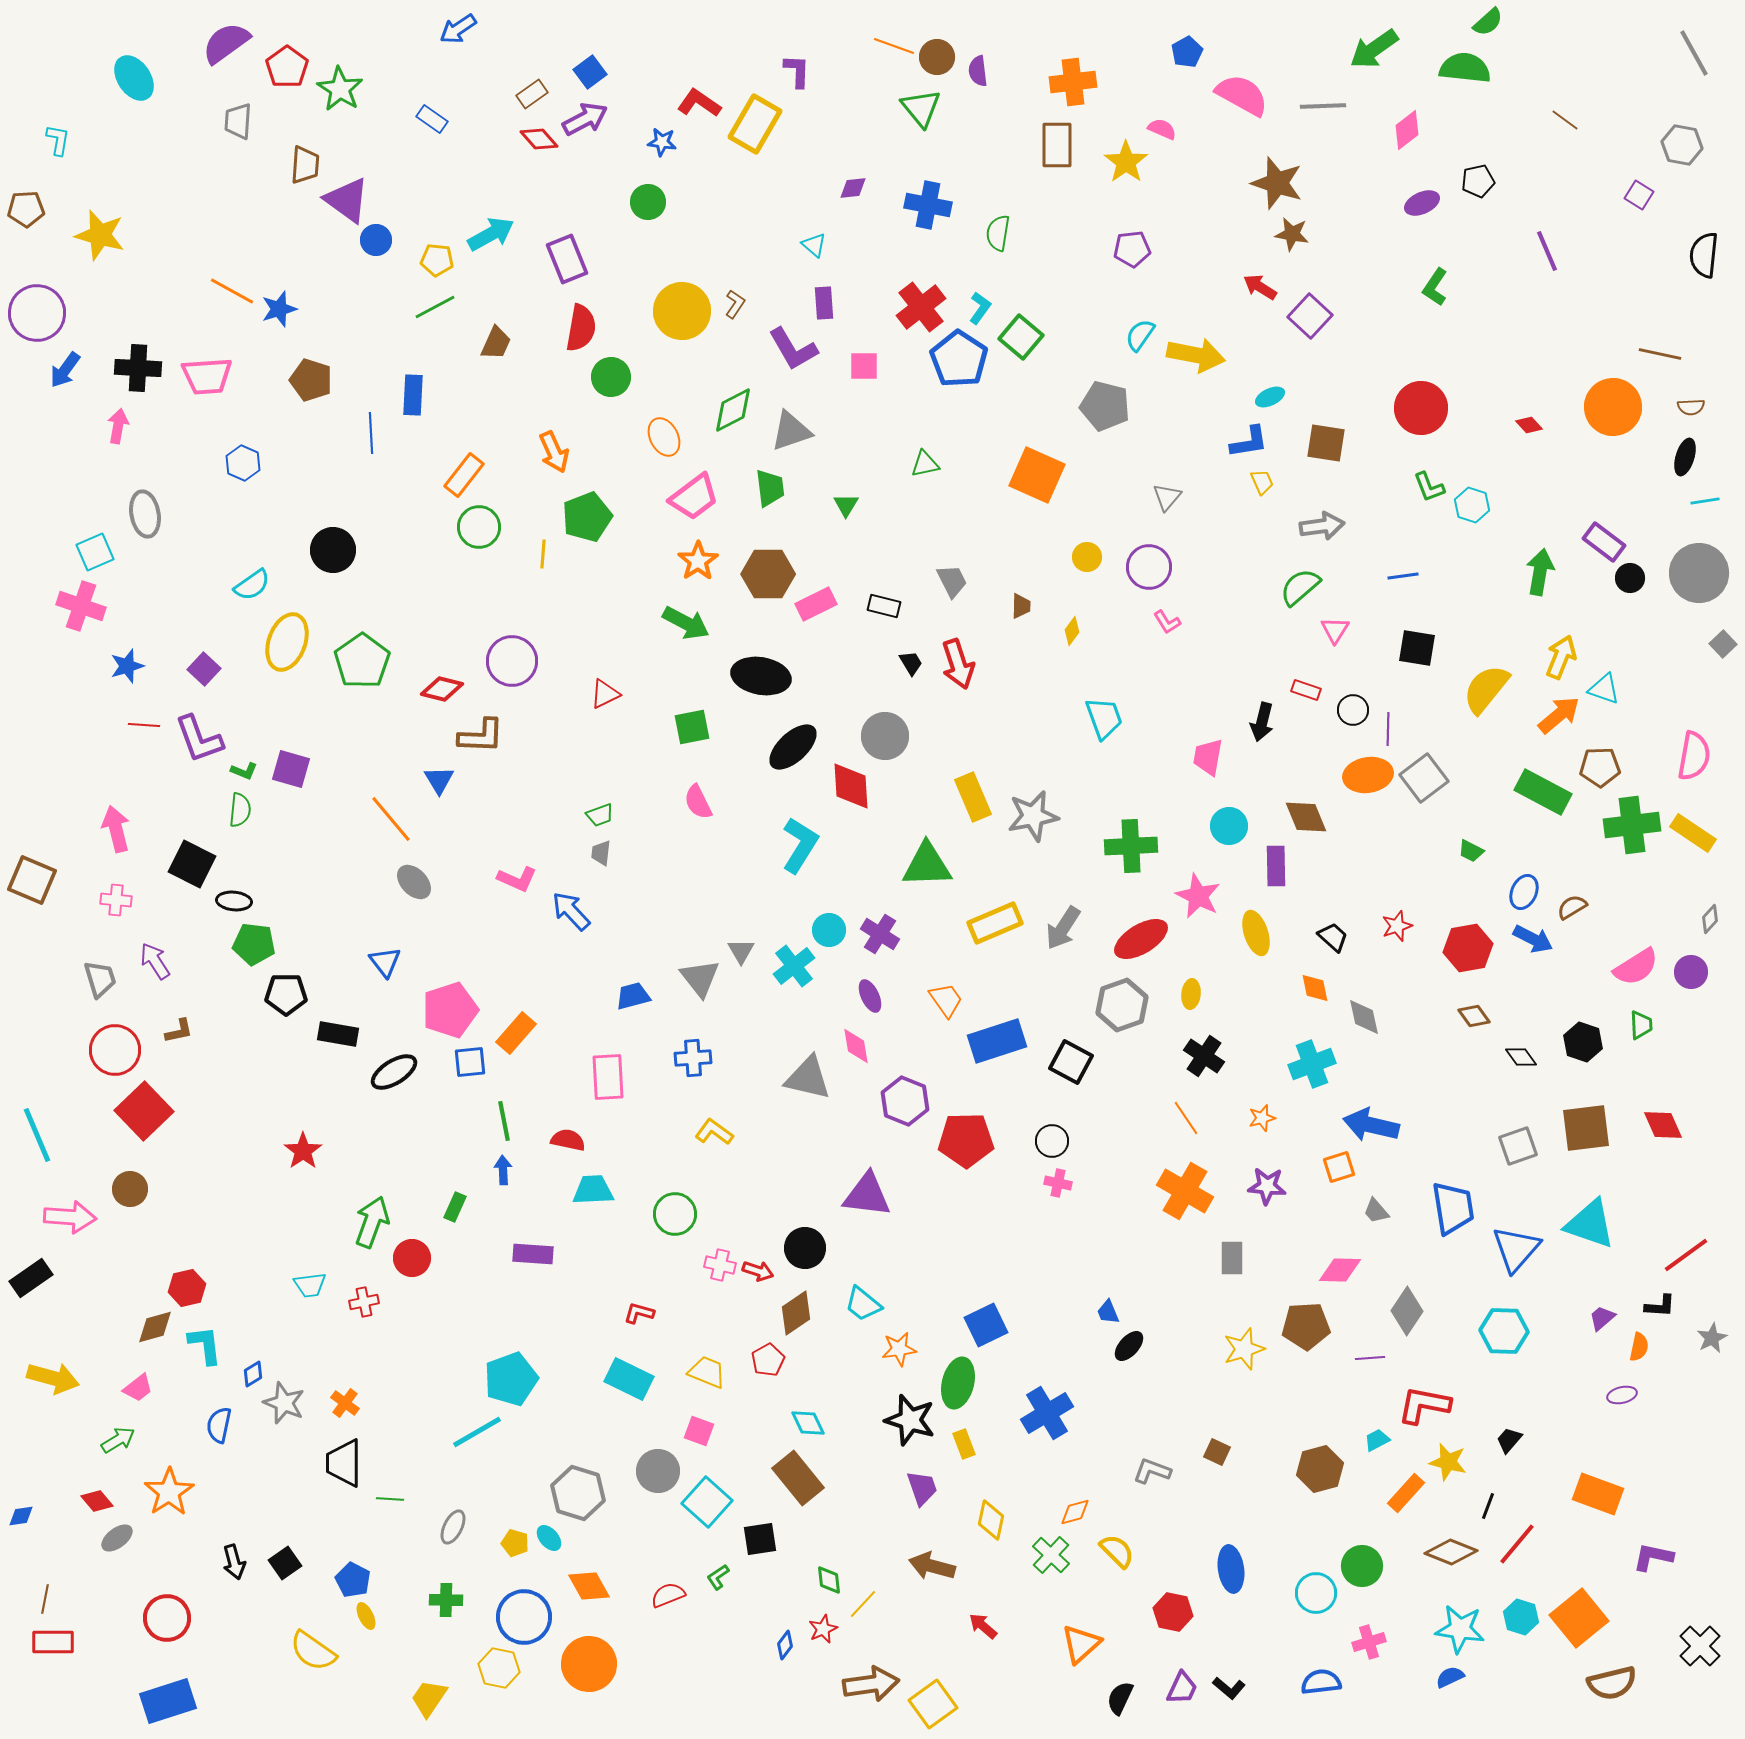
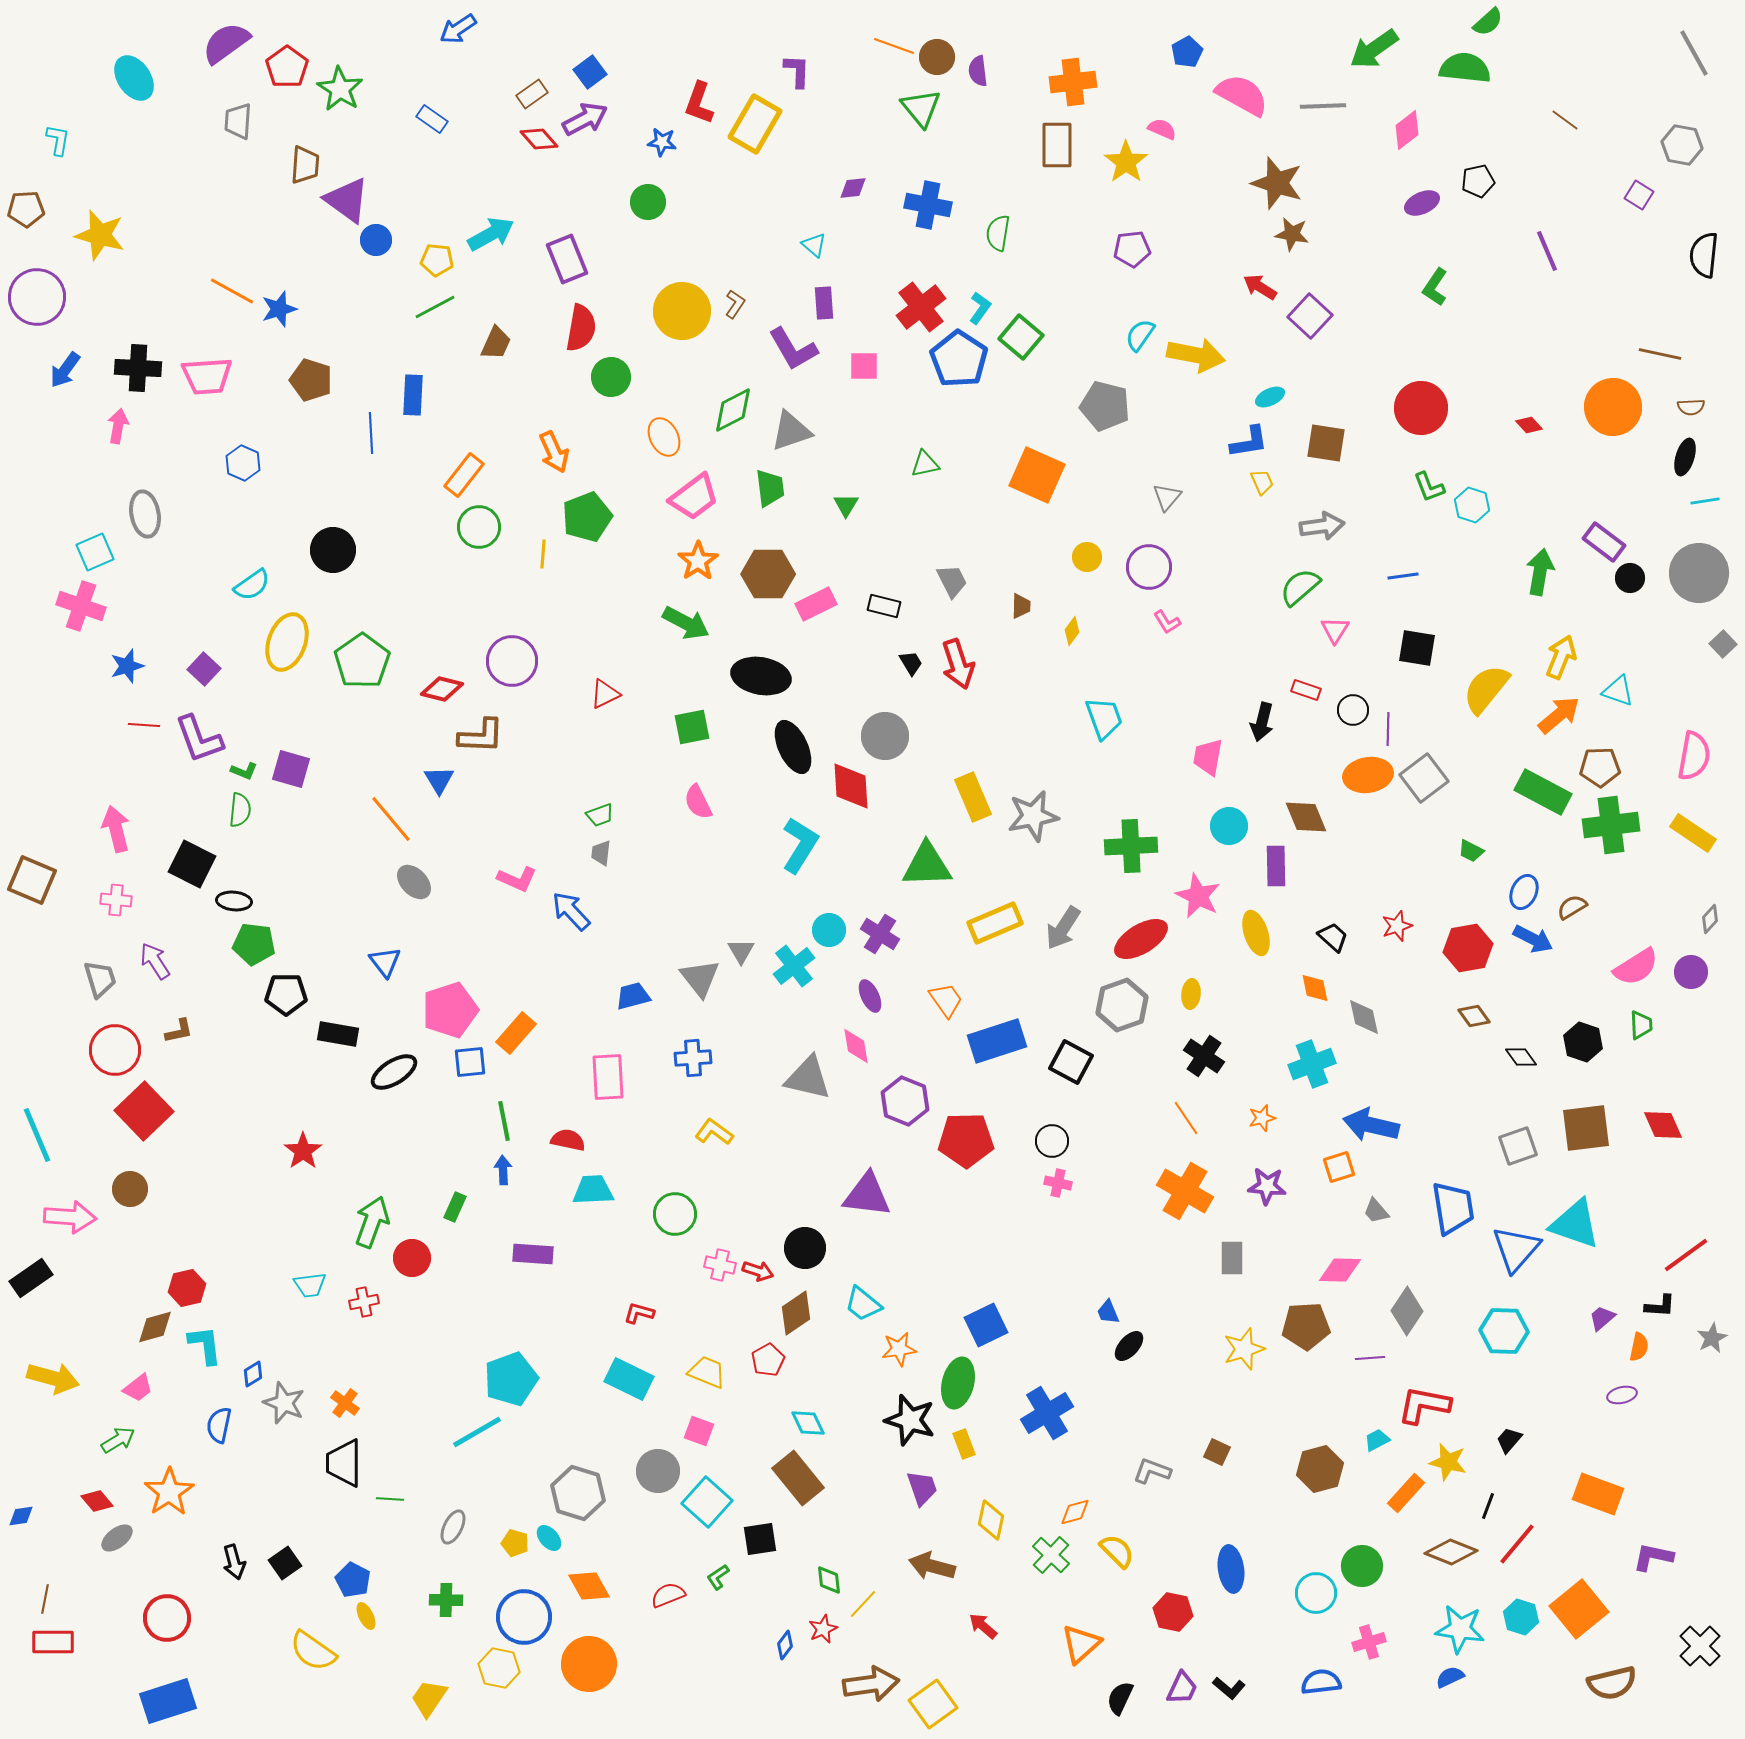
red L-shape at (699, 103): rotated 105 degrees counterclockwise
purple circle at (37, 313): moved 16 px up
cyan triangle at (1604, 689): moved 14 px right, 2 px down
black ellipse at (793, 747): rotated 72 degrees counterclockwise
green cross at (1632, 825): moved 21 px left
cyan triangle at (1590, 1224): moved 15 px left
orange square at (1579, 1618): moved 9 px up
